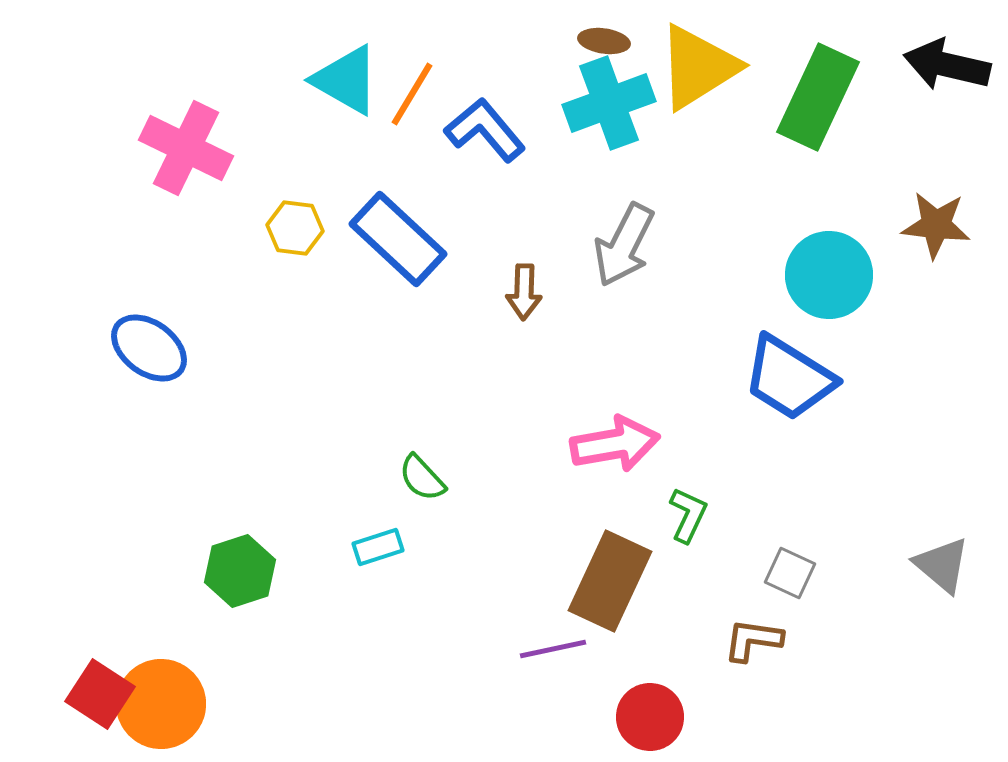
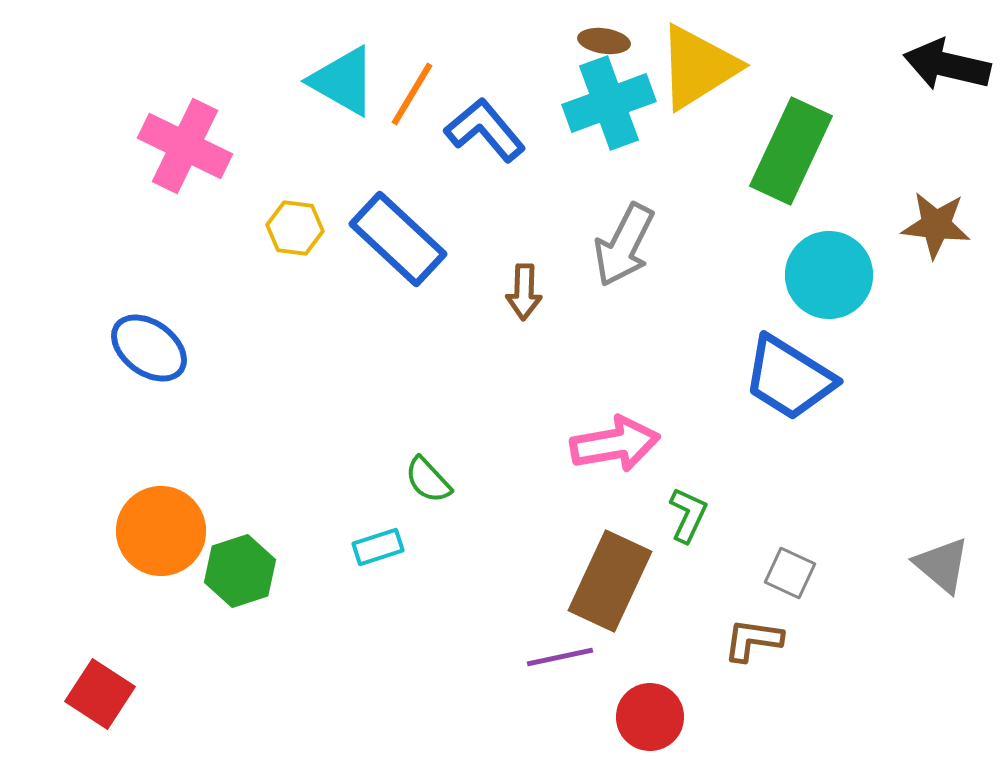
cyan triangle: moved 3 px left, 1 px down
green rectangle: moved 27 px left, 54 px down
pink cross: moved 1 px left, 2 px up
green semicircle: moved 6 px right, 2 px down
purple line: moved 7 px right, 8 px down
orange circle: moved 173 px up
